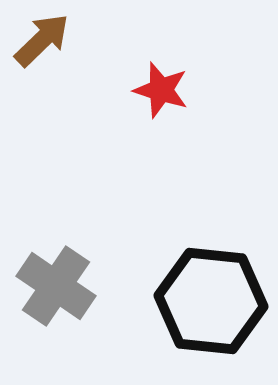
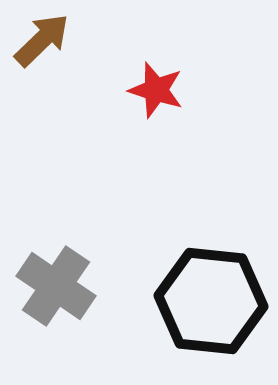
red star: moved 5 px left
